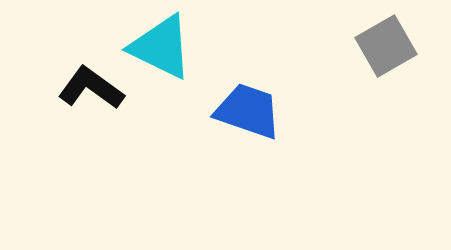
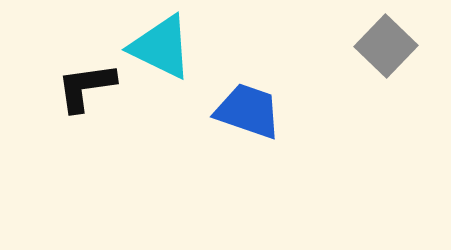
gray square: rotated 16 degrees counterclockwise
black L-shape: moved 5 px left, 1 px up; rotated 44 degrees counterclockwise
